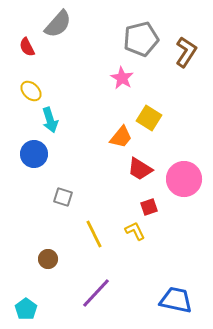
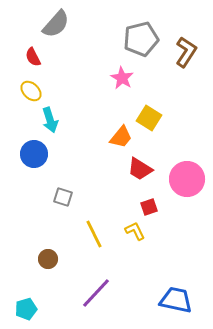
gray semicircle: moved 2 px left
red semicircle: moved 6 px right, 10 px down
pink circle: moved 3 px right
cyan pentagon: rotated 20 degrees clockwise
